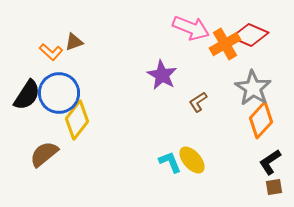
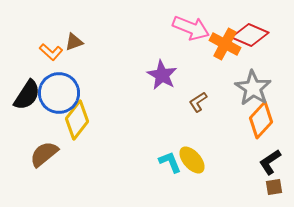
orange cross: rotated 32 degrees counterclockwise
